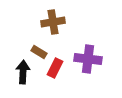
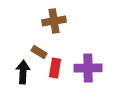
brown cross: moved 1 px right, 1 px up
purple cross: moved 9 px down; rotated 8 degrees counterclockwise
red rectangle: rotated 18 degrees counterclockwise
